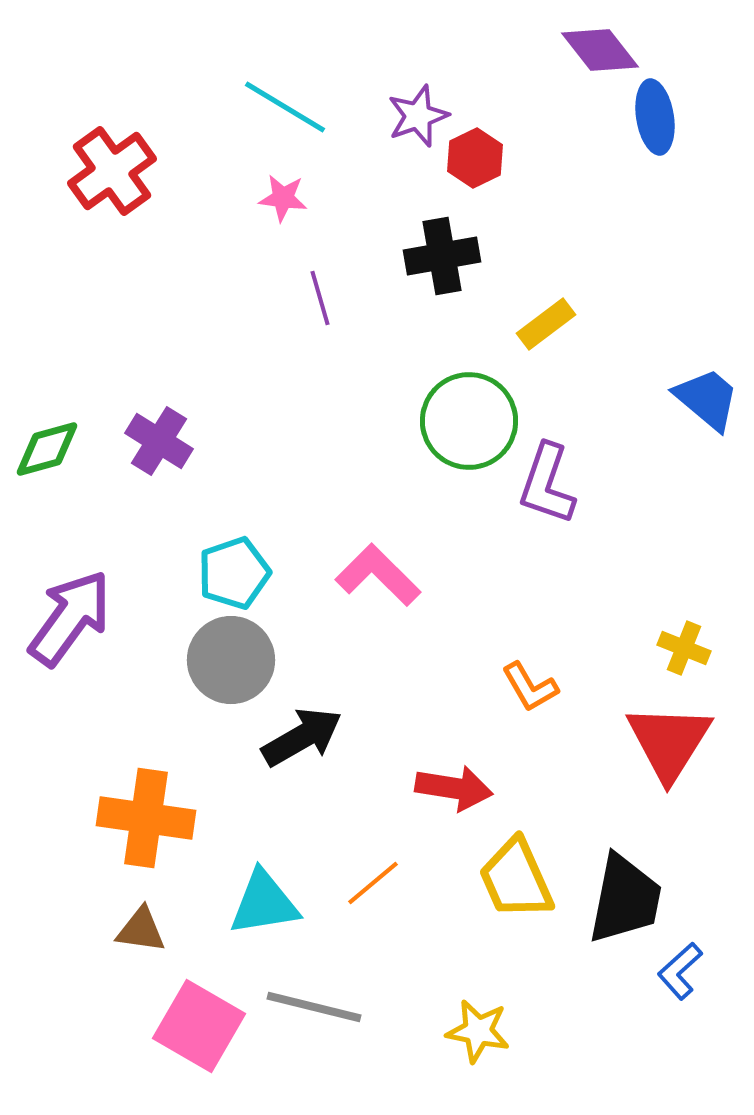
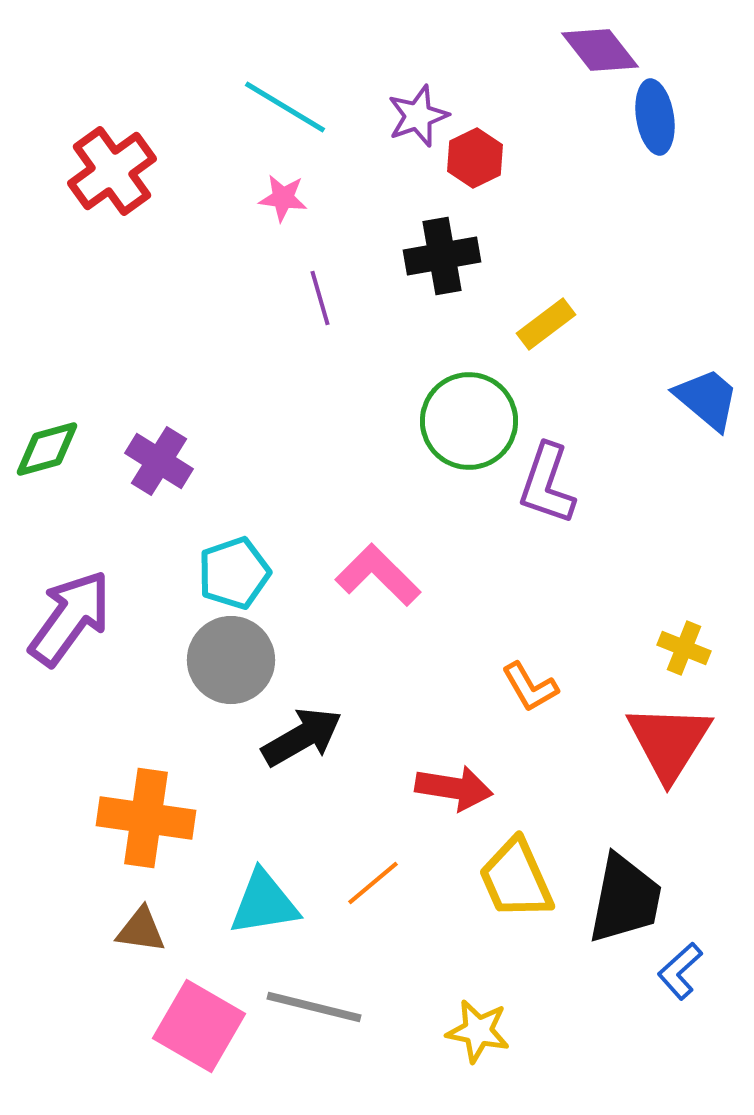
purple cross: moved 20 px down
